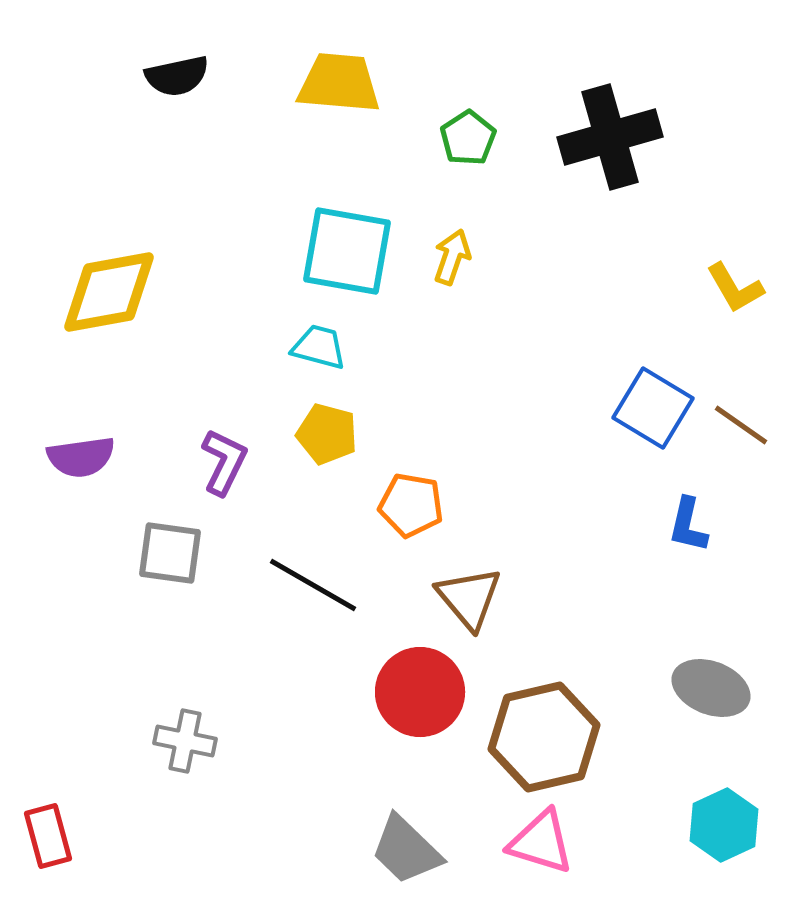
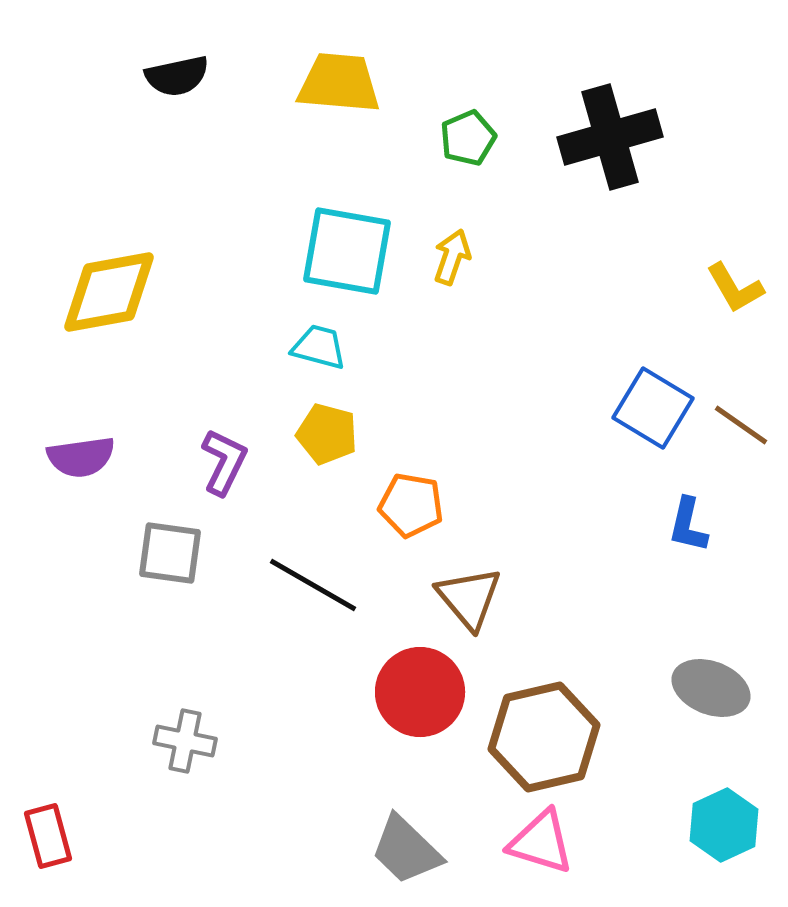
green pentagon: rotated 10 degrees clockwise
